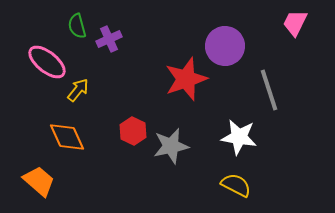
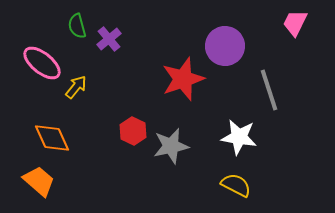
purple cross: rotated 15 degrees counterclockwise
pink ellipse: moved 5 px left, 1 px down
red star: moved 3 px left
yellow arrow: moved 2 px left, 3 px up
orange diamond: moved 15 px left, 1 px down
